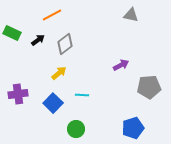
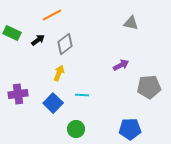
gray triangle: moved 8 px down
yellow arrow: rotated 28 degrees counterclockwise
blue pentagon: moved 3 px left, 1 px down; rotated 15 degrees clockwise
